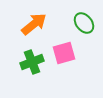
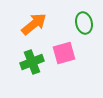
green ellipse: rotated 25 degrees clockwise
